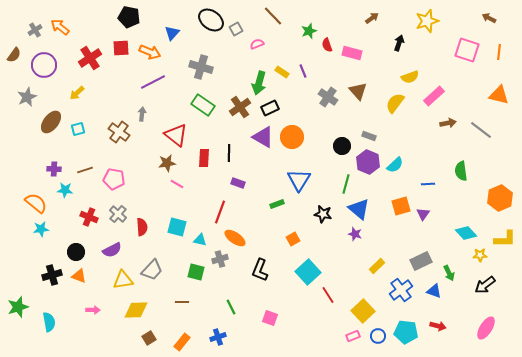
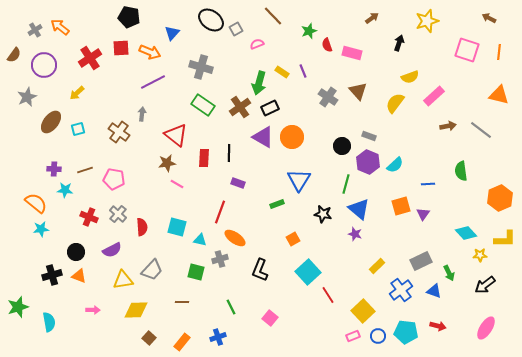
brown arrow at (448, 123): moved 3 px down
pink square at (270, 318): rotated 21 degrees clockwise
brown square at (149, 338): rotated 16 degrees counterclockwise
